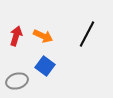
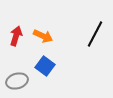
black line: moved 8 px right
